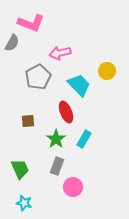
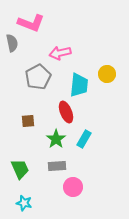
gray semicircle: rotated 42 degrees counterclockwise
yellow circle: moved 3 px down
cyan trapezoid: rotated 50 degrees clockwise
gray rectangle: rotated 66 degrees clockwise
